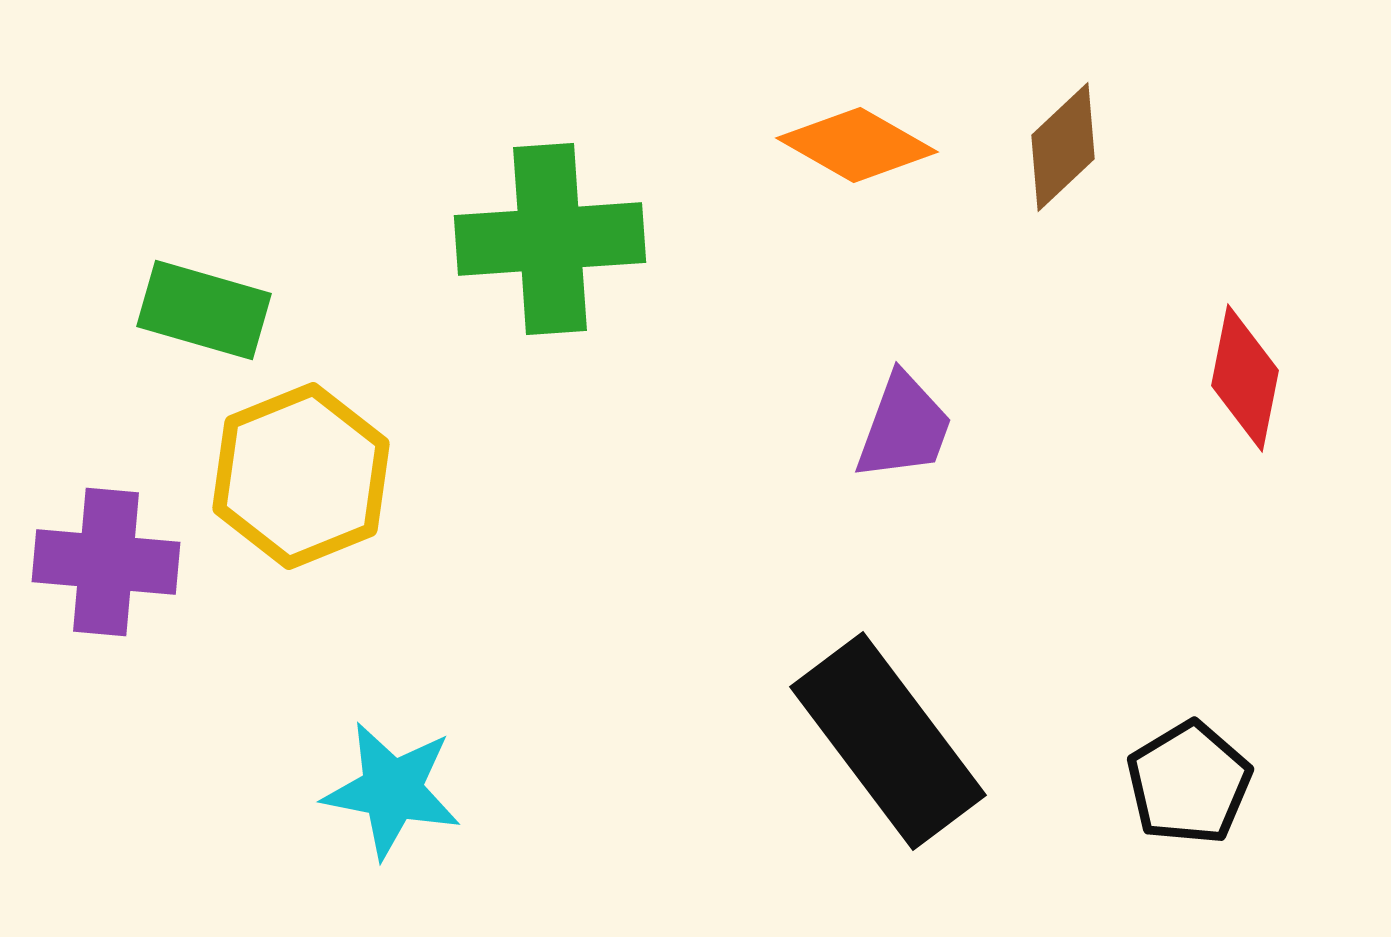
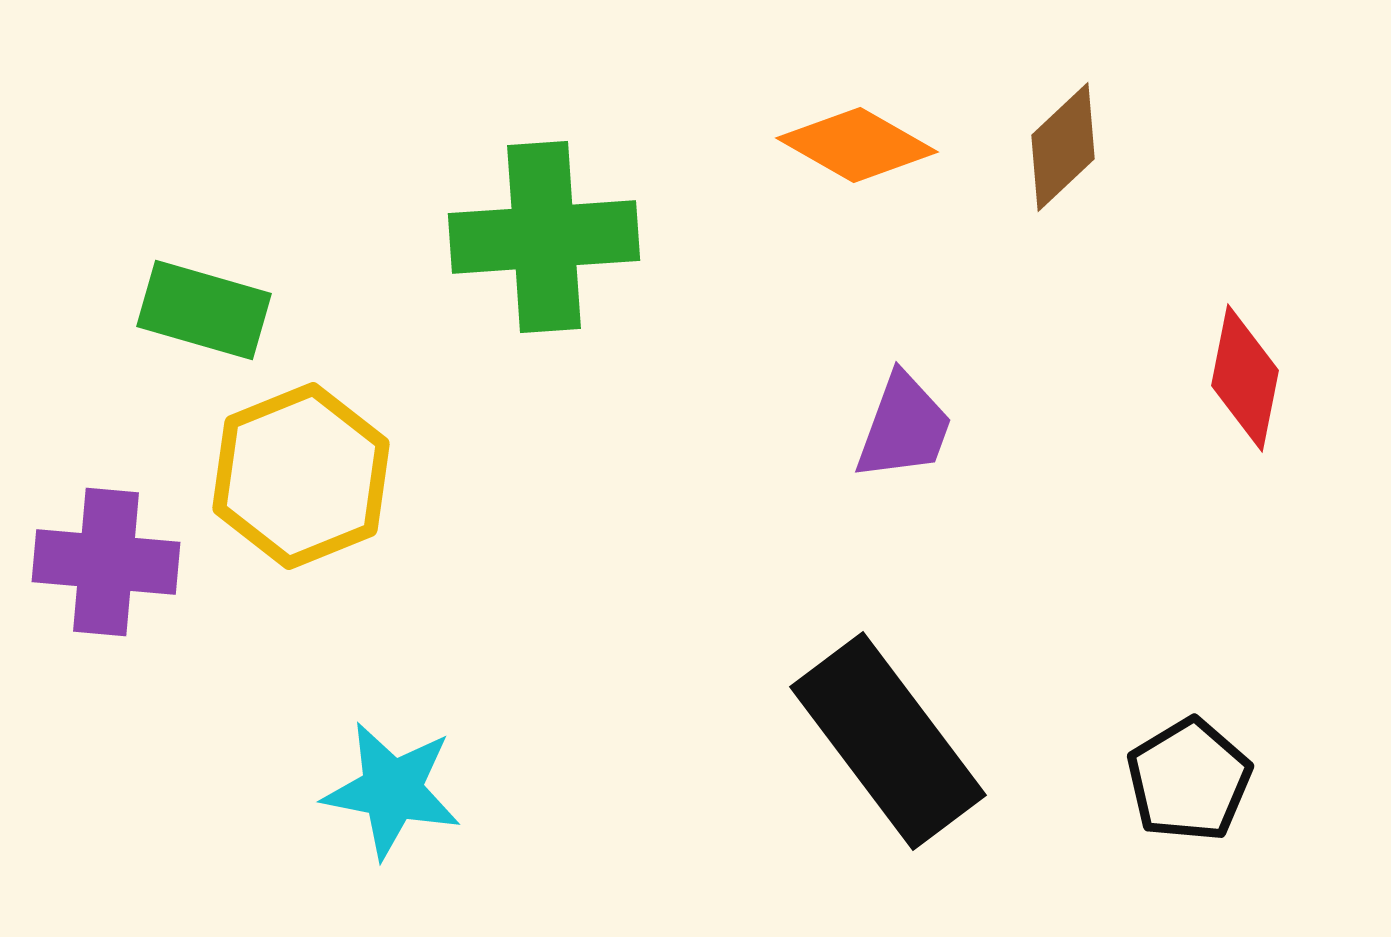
green cross: moved 6 px left, 2 px up
black pentagon: moved 3 px up
